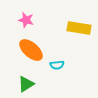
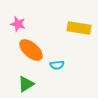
pink star: moved 8 px left, 4 px down
